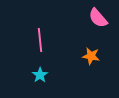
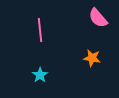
pink line: moved 10 px up
orange star: moved 1 px right, 2 px down
